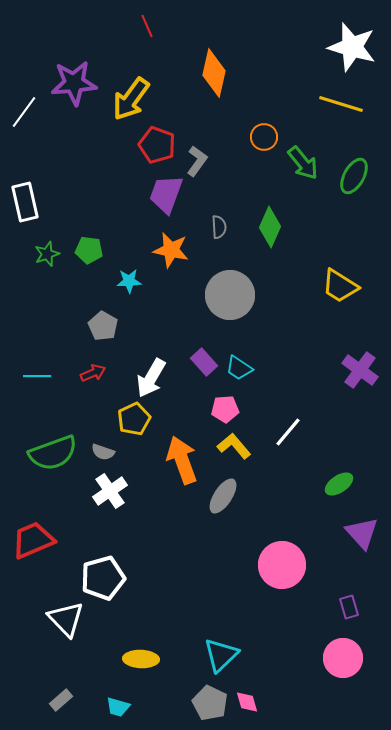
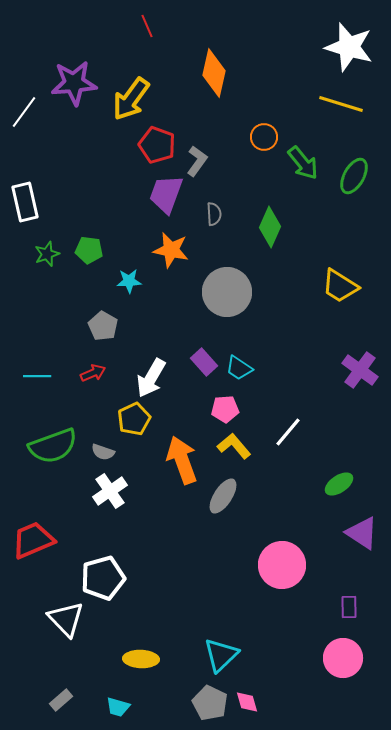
white star at (352, 47): moved 3 px left
gray semicircle at (219, 227): moved 5 px left, 13 px up
gray circle at (230, 295): moved 3 px left, 3 px up
green semicircle at (53, 453): moved 7 px up
purple triangle at (362, 533): rotated 15 degrees counterclockwise
purple rectangle at (349, 607): rotated 15 degrees clockwise
